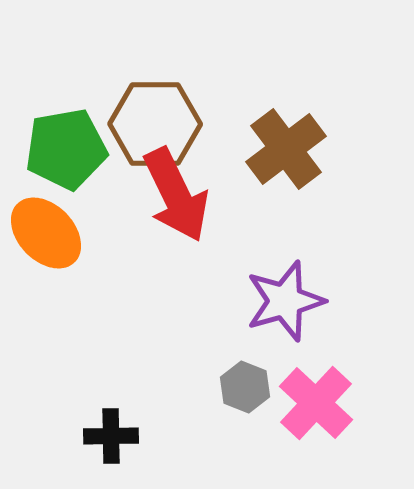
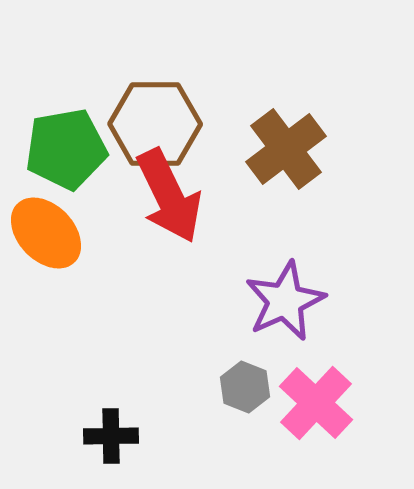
red arrow: moved 7 px left, 1 px down
purple star: rotated 8 degrees counterclockwise
